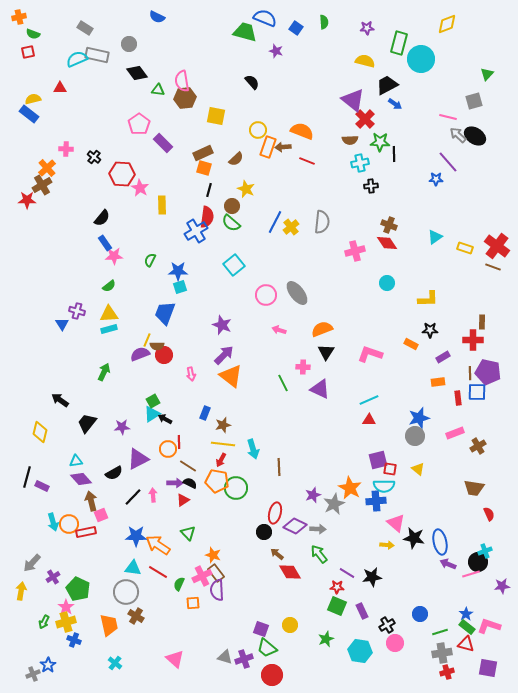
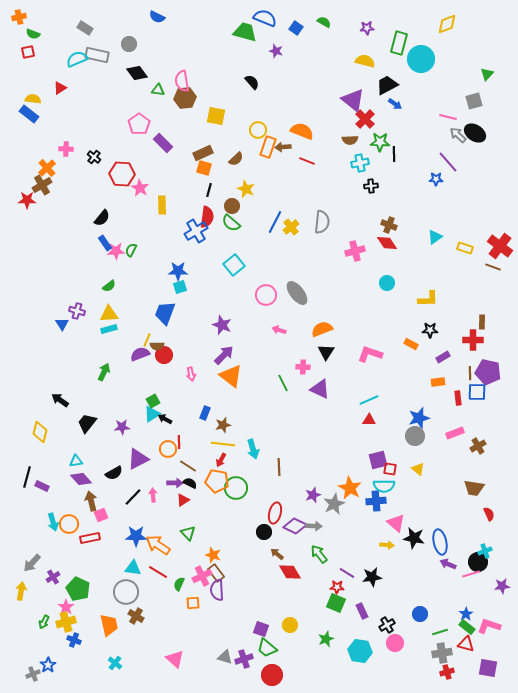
green semicircle at (324, 22): rotated 56 degrees counterclockwise
red triangle at (60, 88): rotated 32 degrees counterclockwise
yellow semicircle at (33, 99): rotated 21 degrees clockwise
black ellipse at (475, 136): moved 3 px up
red cross at (497, 246): moved 3 px right
pink star at (114, 256): moved 2 px right, 5 px up
green semicircle at (150, 260): moved 19 px left, 10 px up
gray arrow at (318, 529): moved 4 px left, 3 px up
red rectangle at (86, 532): moved 4 px right, 6 px down
green square at (337, 606): moved 1 px left, 3 px up
